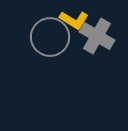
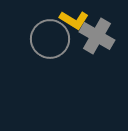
gray circle: moved 2 px down
